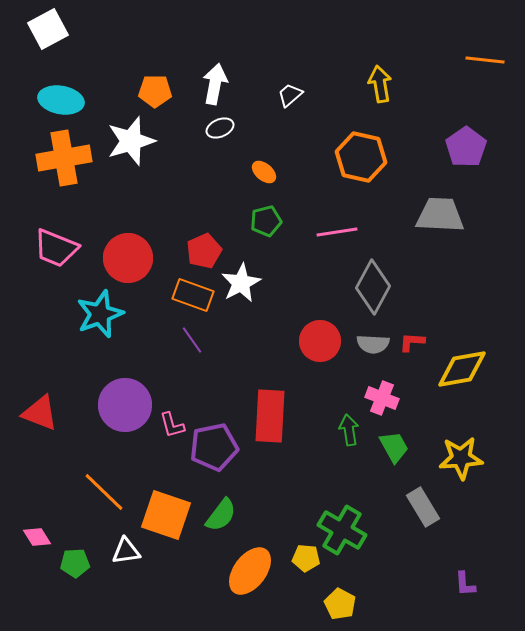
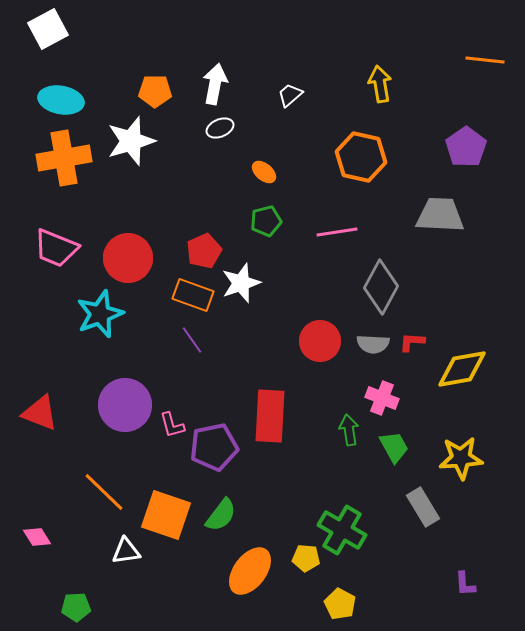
white star at (241, 283): rotated 9 degrees clockwise
gray diamond at (373, 287): moved 8 px right
green pentagon at (75, 563): moved 1 px right, 44 px down
